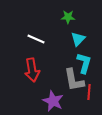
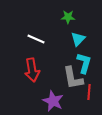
gray L-shape: moved 1 px left, 2 px up
